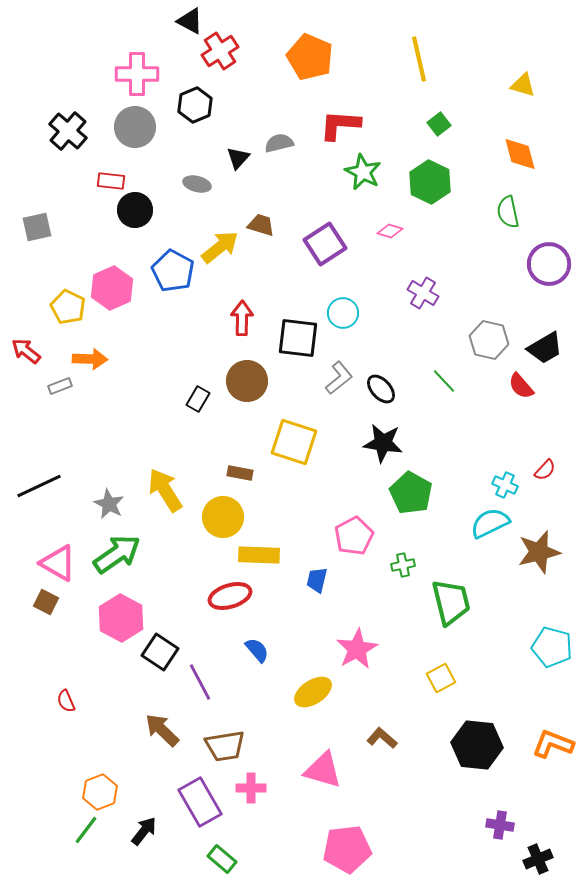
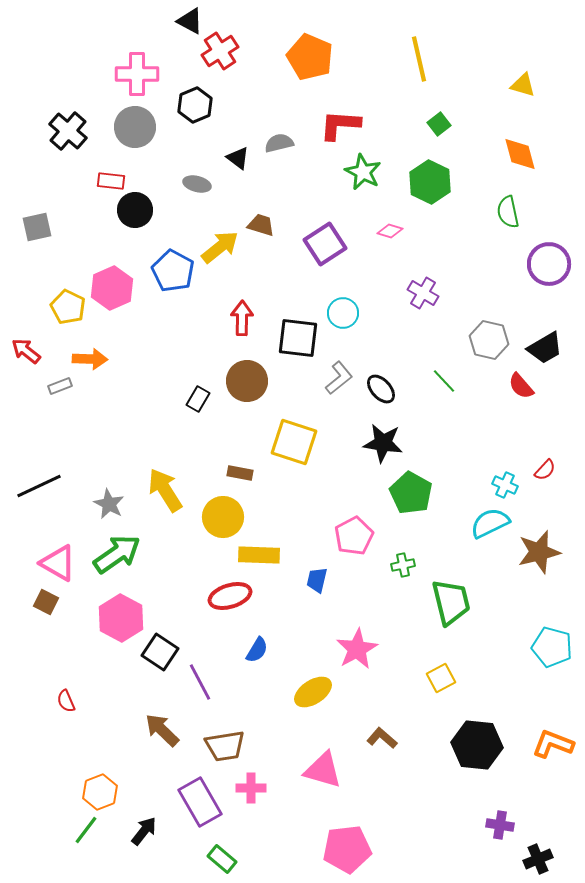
black triangle at (238, 158): rotated 35 degrees counterclockwise
blue semicircle at (257, 650): rotated 72 degrees clockwise
